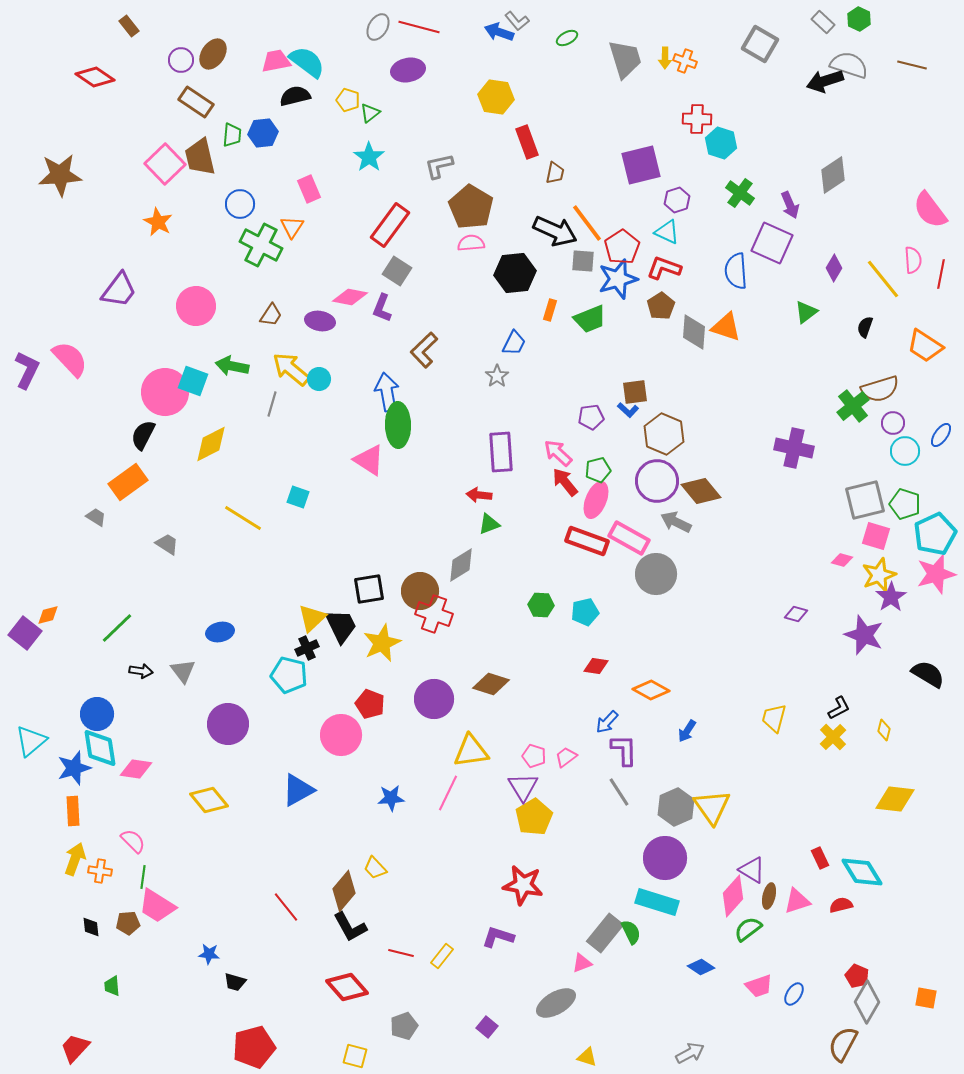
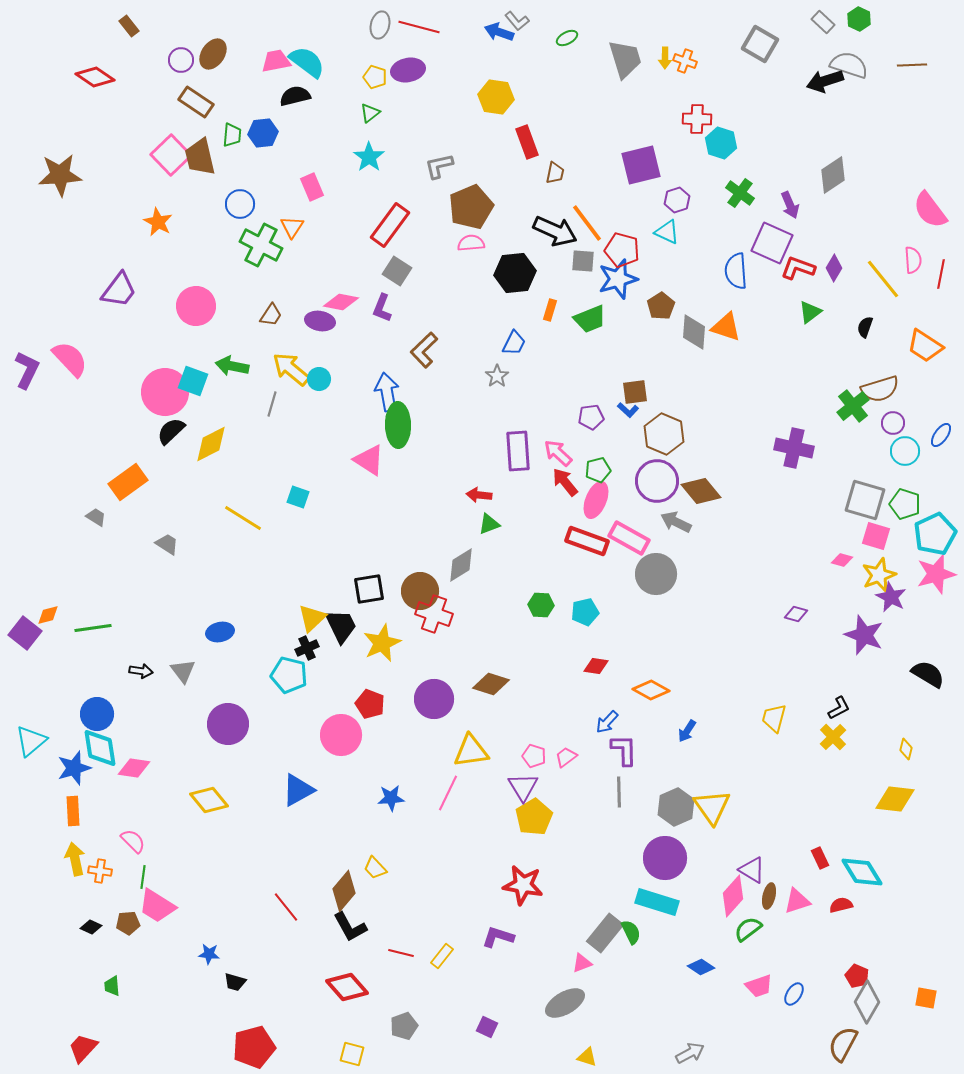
gray ellipse at (378, 27): moved 2 px right, 2 px up; rotated 16 degrees counterclockwise
brown line at (912, 65): rotated 16 degrees counterclockwise
yellow pentagon at (348, 100): moved 27 px right, 23 px up
pink square at (165, 164): moved 6 px right, 9 px up
pink rectangle at (309, 189): moved 3 px right, 2 px up
brown pentagon at (471, 207): rotated 18 degrees clockwise
red pentagon at (622, 247): moved 3 px down; rotated 24 degrees counterclockwise
red L-shape at (664, 268): moved 134 px right
pink diamond at (350, 297): moved 9 px left, 5 px down
green triangle at (806, 312): moved 4 px right
black semicircle at (143, 435): moved 28 px right, 4 px up; rotated 20 degrees clockwise
purple rectangle at (501, 452): moved 17 px right, 1 px up
gray square at (865, 500): rotated 30 degrees clockwise
purple star at (891, 597): rotated 12 degrees counterclockwise
green line at (117, 628): moved 24 px left; rotated 36 degrees clockwise
yellow diamond at (884, 730): moved 22 px right, 19 px down
pink diamond at (136, 769): moved 2 px left, 1 px up
gray line at (619, 792): rotated 32 degrees clockwise
yellow arrow at (75, 859): rotated 32 degrees counterclockwise
black diamond at (91, 927): rotated 60 degrees counterclockwise
gray ellipse at (556, 1003): moved 9 px right
purple square at (487, 1027): rotated 15 degrees counterclockwise
red trapezoid at (75, 1048): moved 8 px right
yellow square at (355, 1056): moved 3 px left, 2 px up
